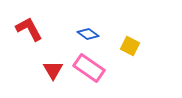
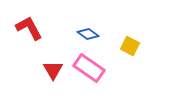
red L-shape: moved 1 px up
